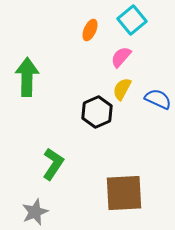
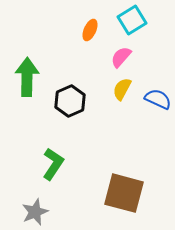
cyan square: rotated 8 degrees clockwise
black hexagon: moved 27 px left, 11 px up
brown square: rotated 18 degrees clockwise
